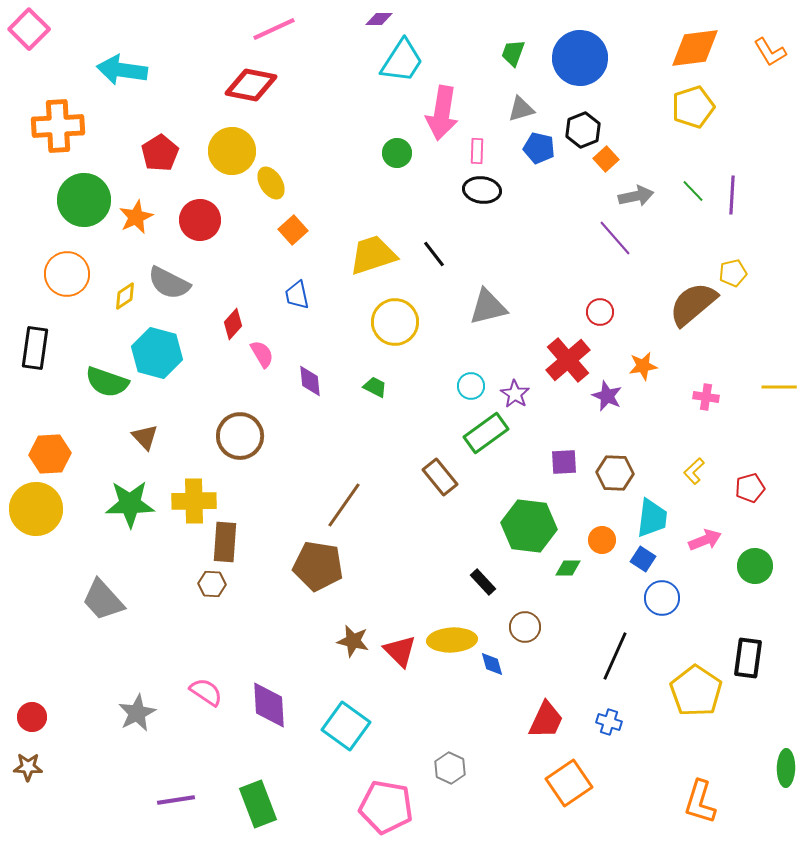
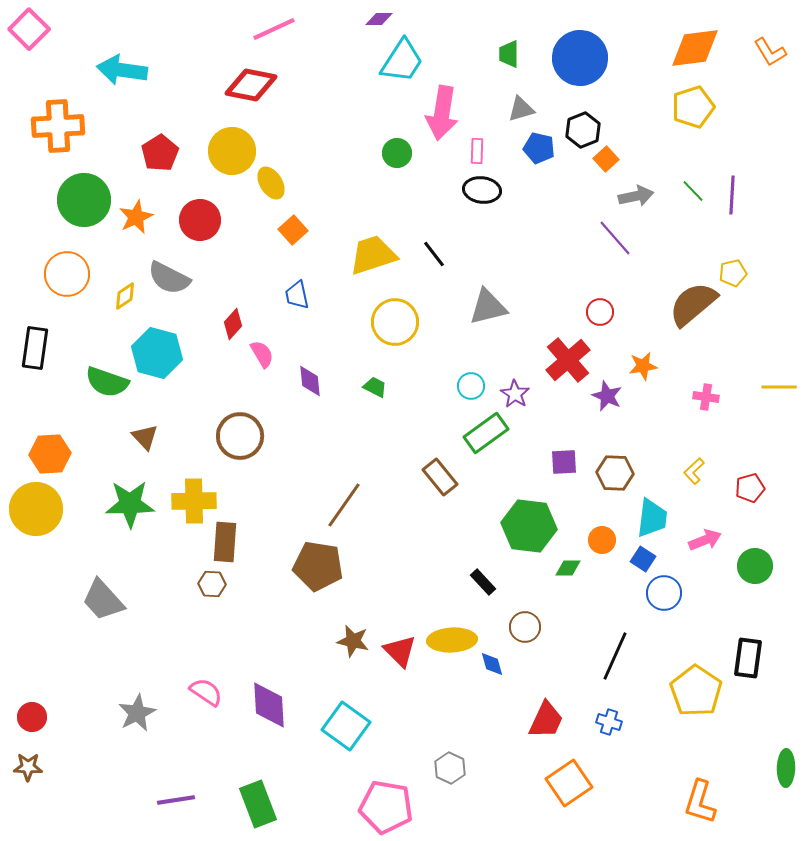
green trapezoid at (513, 53): moved 4 px left, 1 px down; rotated 20 degrees counterclockwise
gray semicircle at (169, 283): moved 5 px up
blue circle at (662, 598): moved 2 px right, 5 px up
